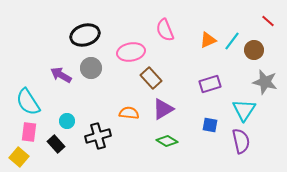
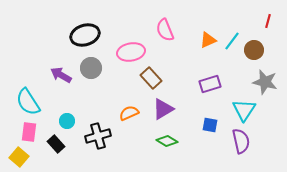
red line: rotated 64 degrees clockwise
orange semicircle: rotated 30 degrees counterclockwise
